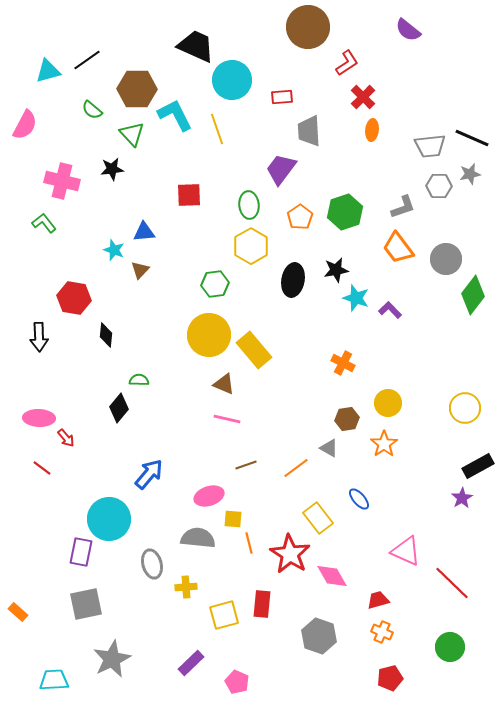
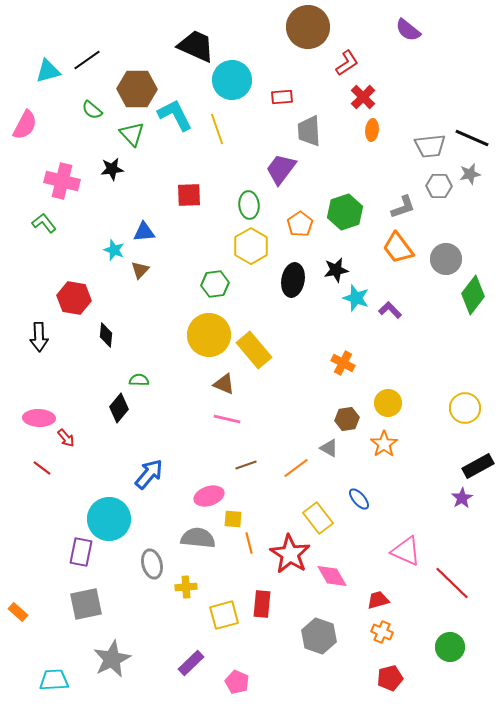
orange pentagon at (300, 217): moved 7 px down
